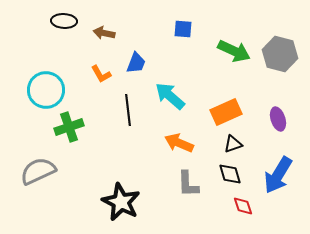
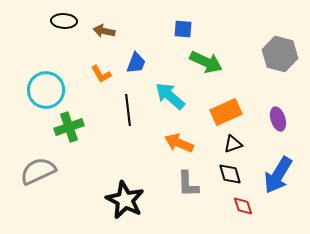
brown arrow: moved 2 px up
green arrow: moved 28 px left, 11 px down
black star: moved 4 px right, 2 px up
